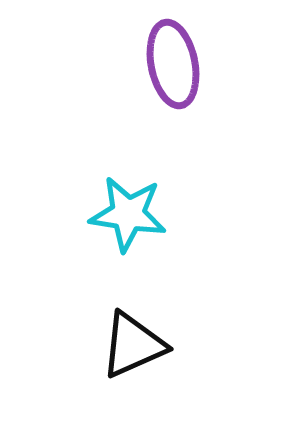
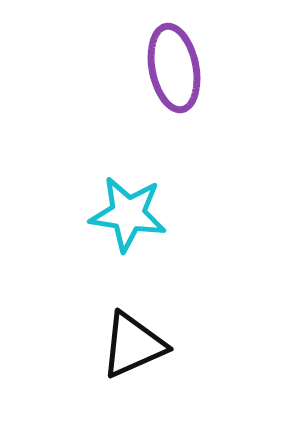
purple ellipse: moved 1 px right, 4 px down
